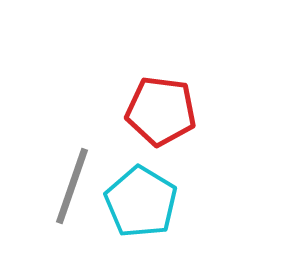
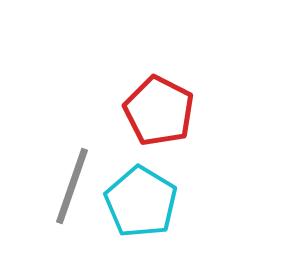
red pentagon: moved 2 px left; rotated 20 degrees clockwise
